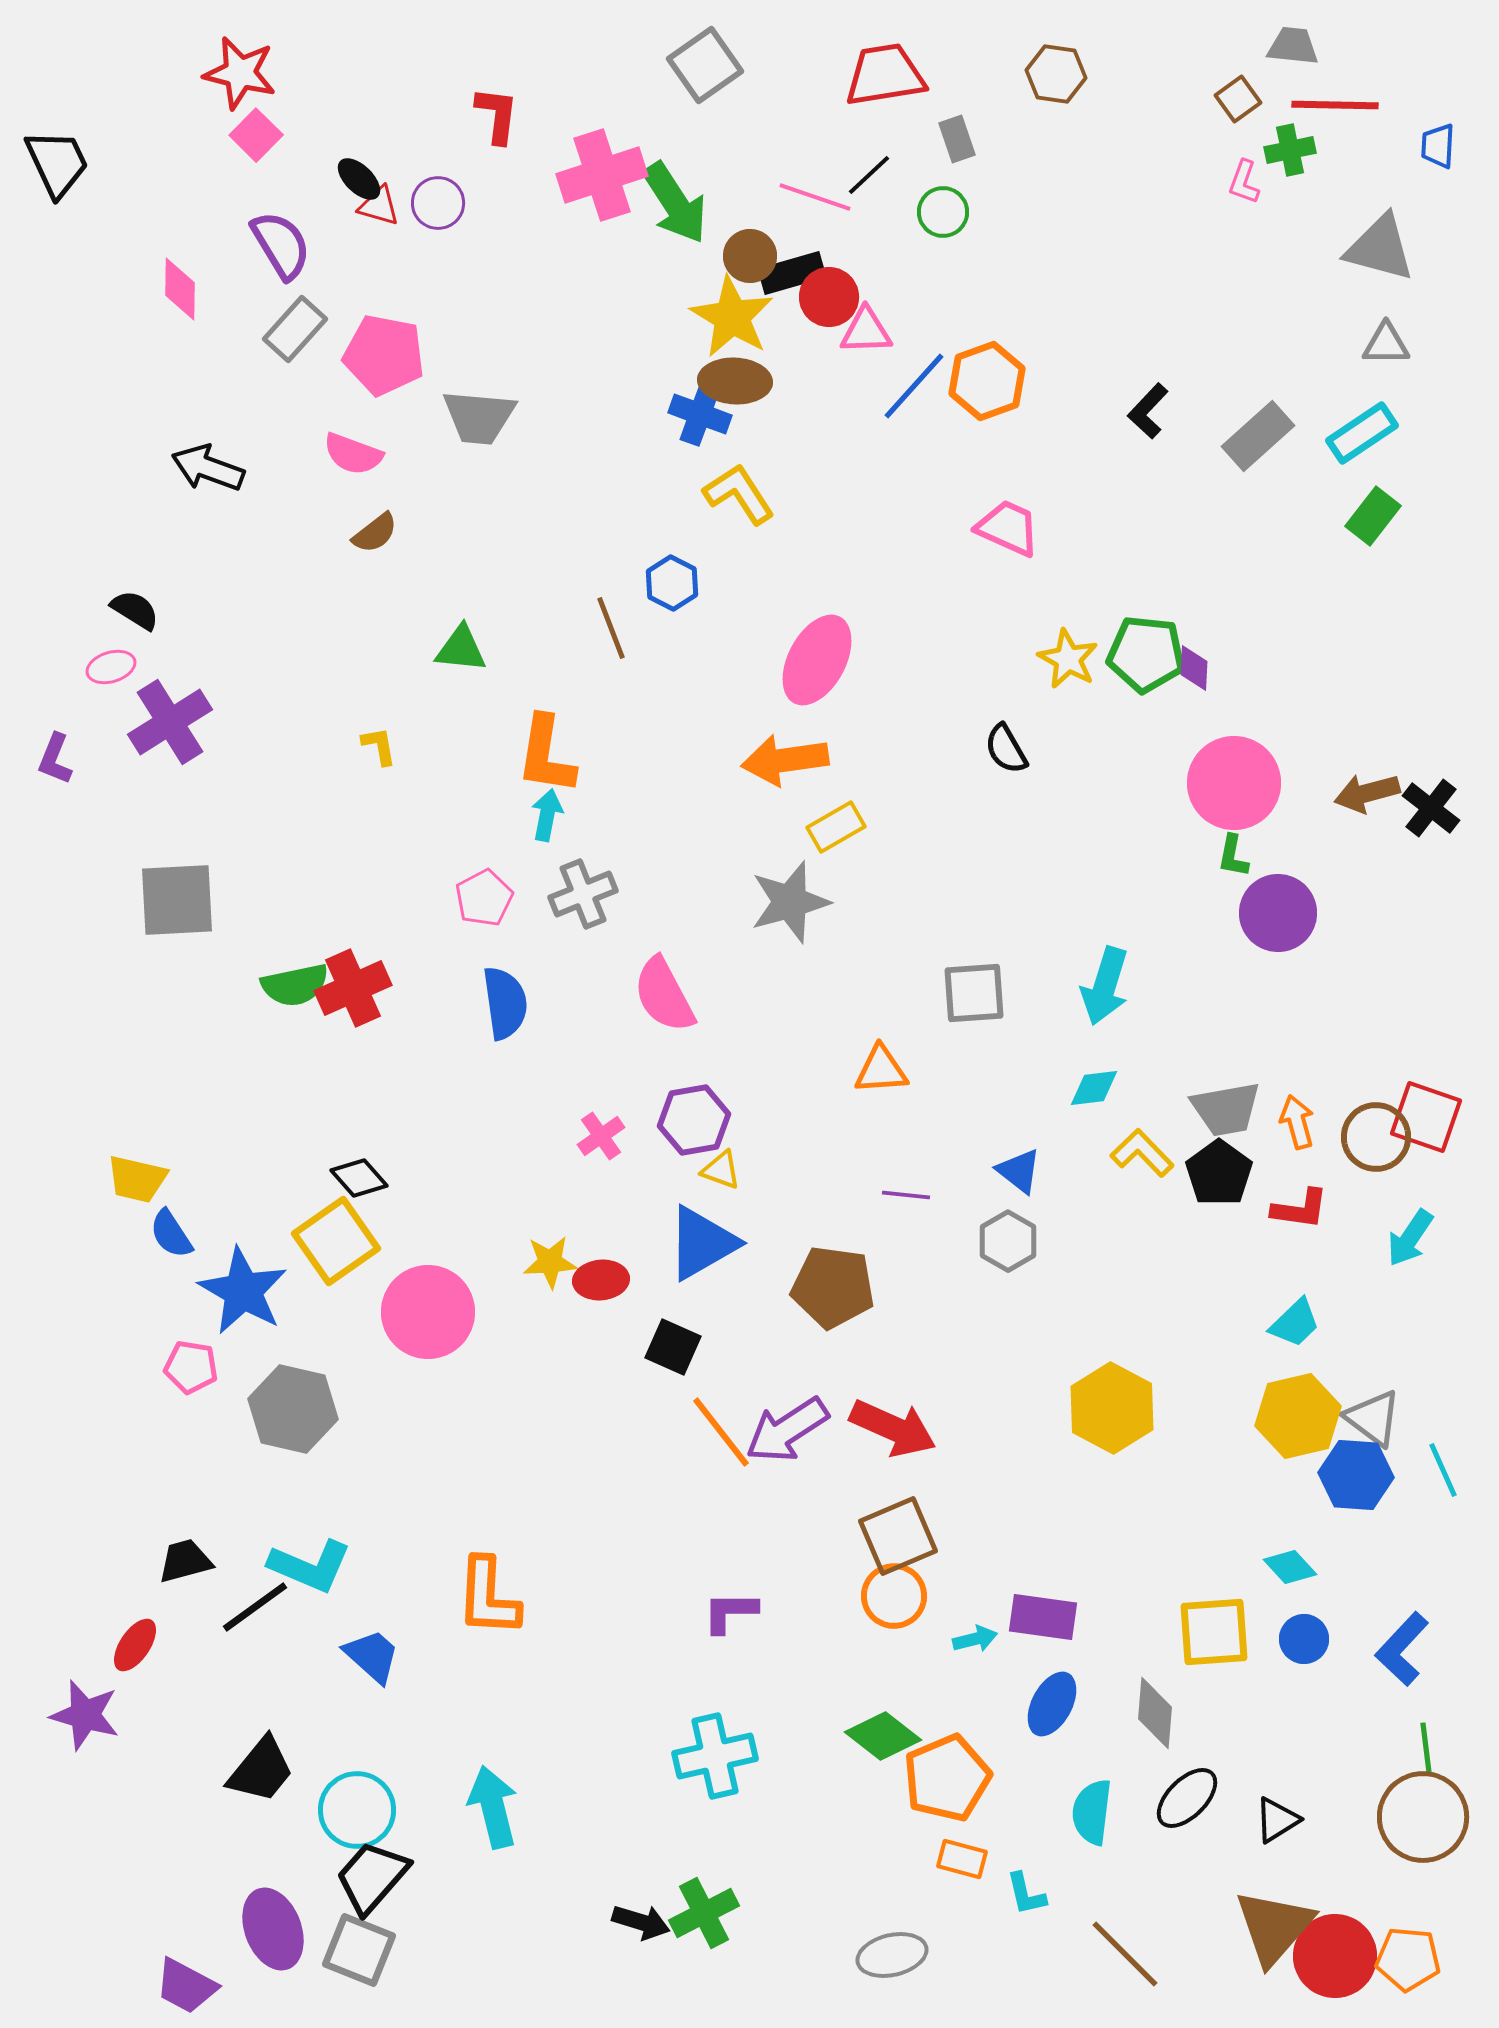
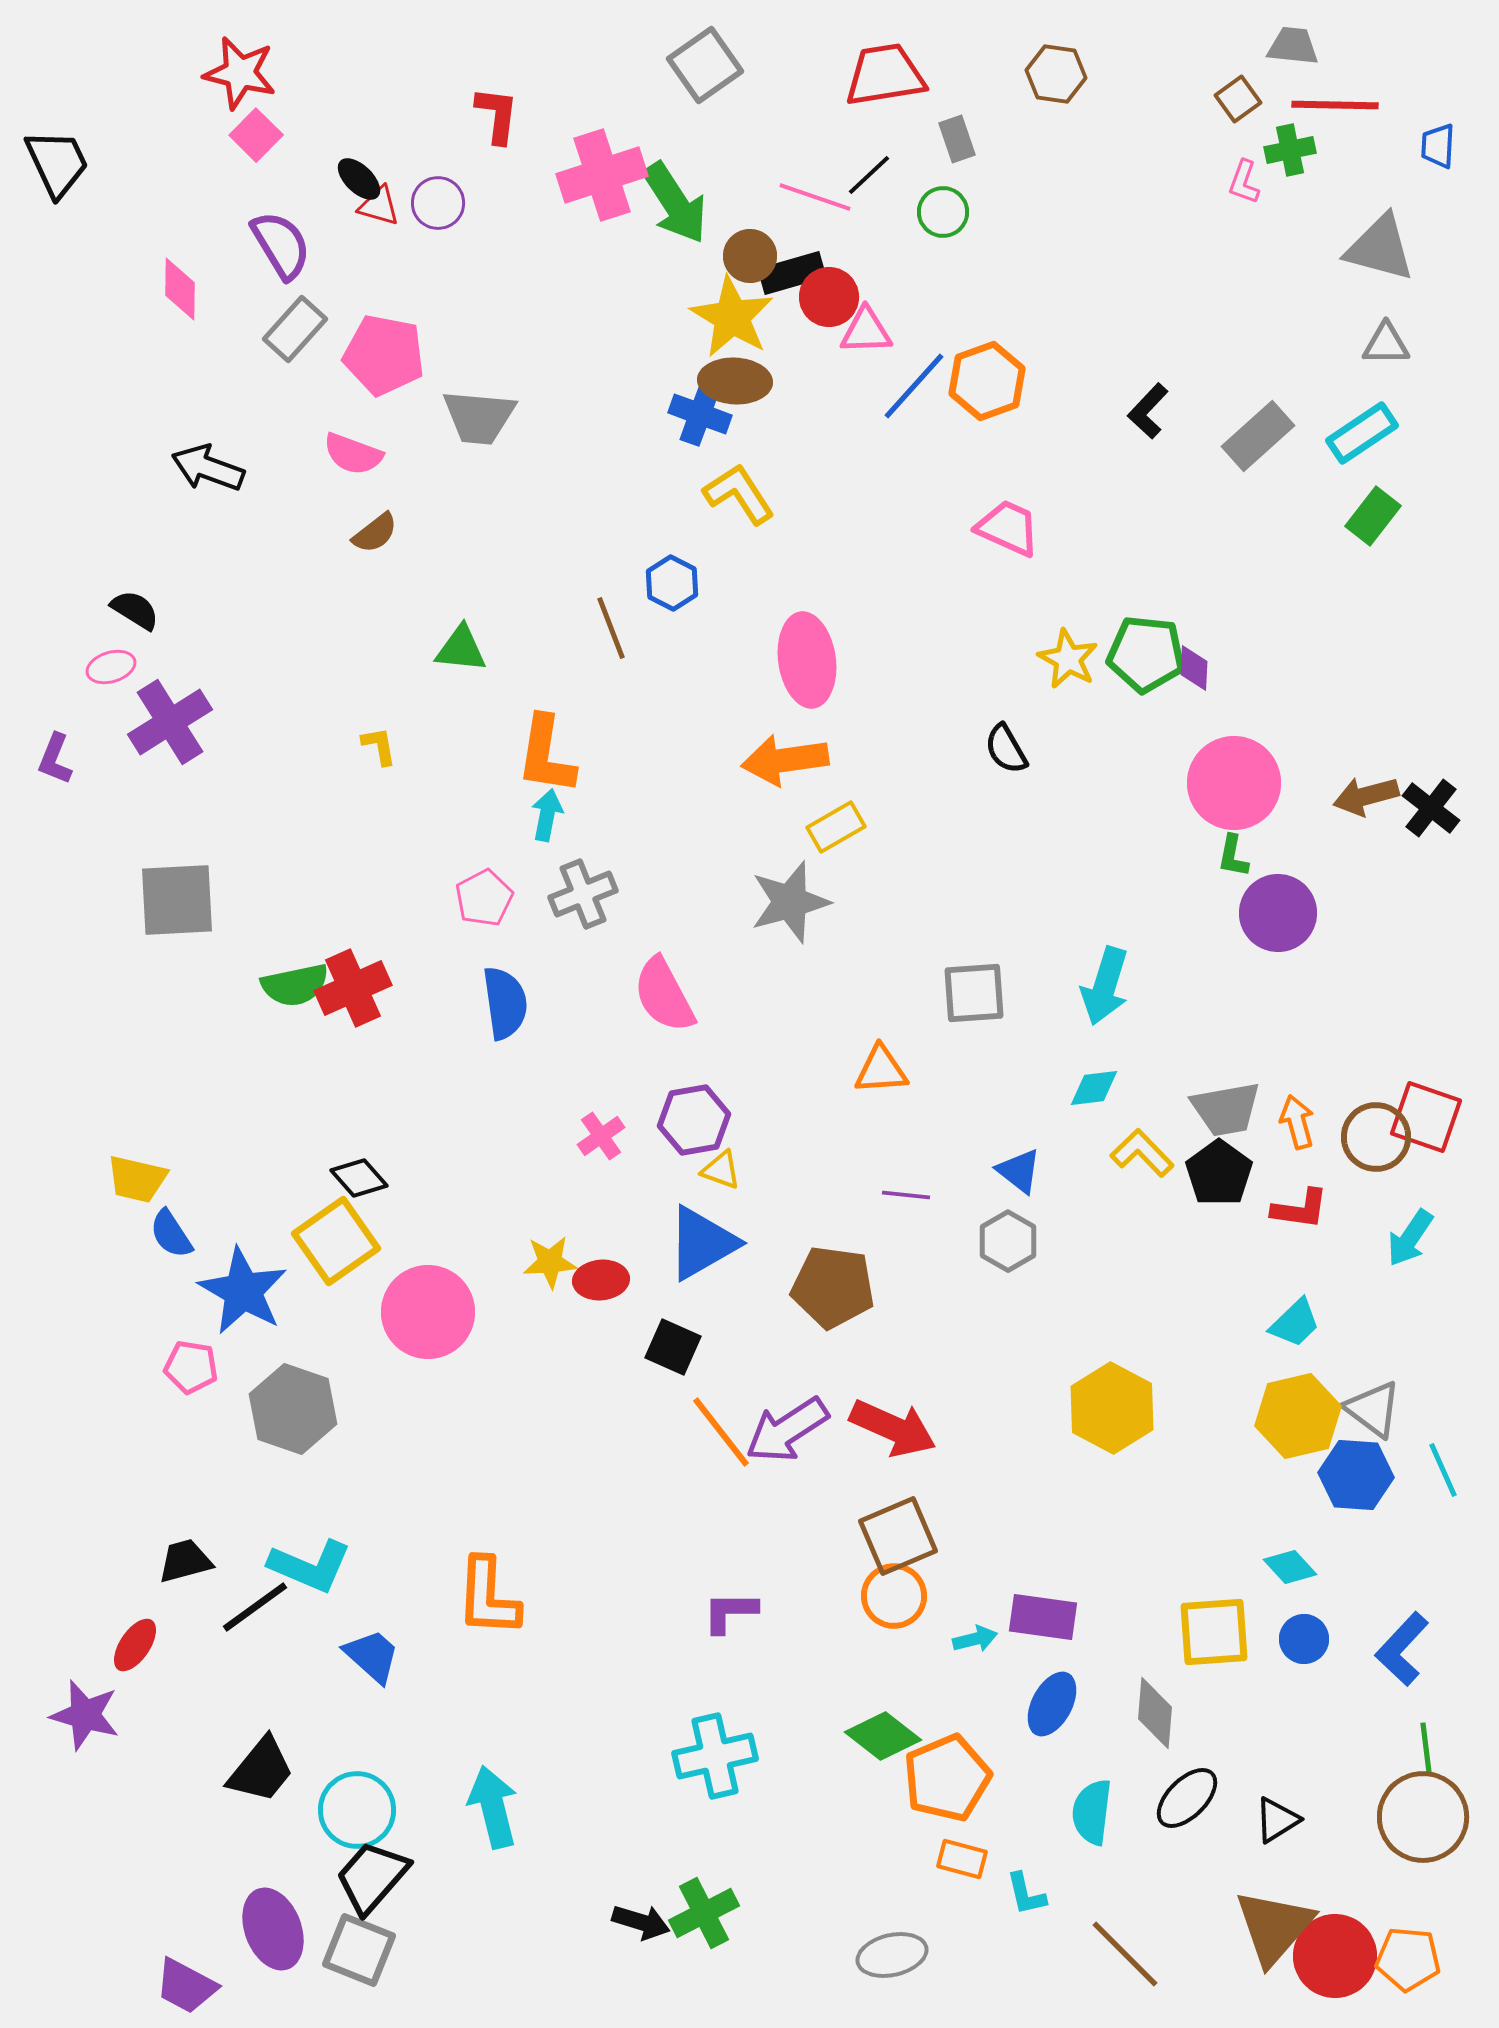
pink ellipse at (817, 660): moved 10 px left; rotated 36 degrees counterclockwise
brown arrow at (1367, 793): moved 1 px left, 3 px down
gray hexagon at (293, 1409): rotated 6 degrees clockwise
gray triangle at (1373, 1418): moved 9 px up
